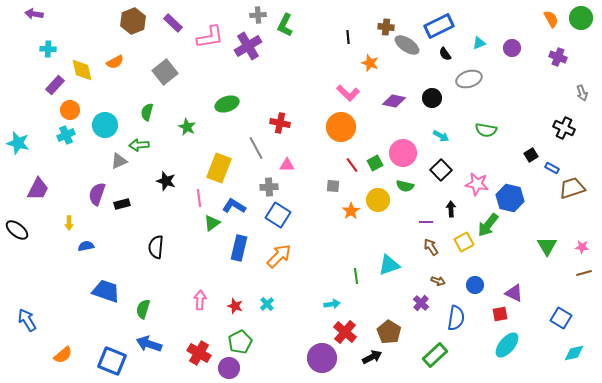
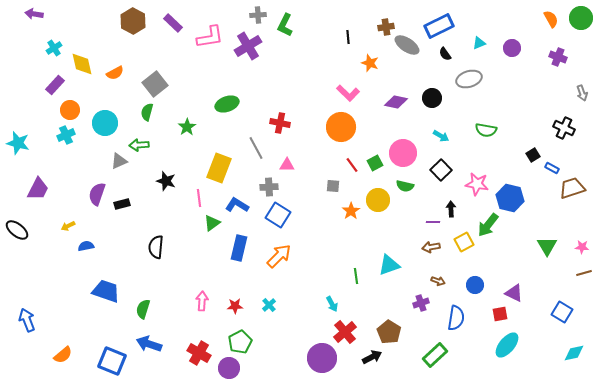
brown hexagon at (133, 21): rotated 10 degrees counterclockwise
brown cross at (386, 27): rotated 14 degrees counterclockwise
cyan cross at (48, 49): moved 6 px right, 1 px up; rotated 35 degrees counterclockwise
orange semicircle at (115, 62): moved 11 px down
yellow diamond at (82, 70): moved 6 px up
gray square at (165, 72): moved 10 px left, 12 px down
purple diamond at (394, 101): moved 2 px right, 1 px down
cyan circle at (105, 125): moved 2 px up
green star at (187, 127): rotated 12 degrees clockwise
black square at (531, 155): moved 2 px right
blue L-shape at (234, 206): moved 3 px right, 1 px up
purple line at (426, 222): moved 7 px right
yellow arrow at (69, 223): moved 1 px left, 3 px down; rotated 64 degrees clockwise
brown arrow at (431, 247): rotated 66 degrees counterclockwise
pink arrow at (200, 300): moved 2 px right, 1 px down
purple cross at (421, 303): rotated 28 degrees clockwise
cyan cross at (267, 304): moved 2 px right, 1 px down
cyan arrow at (332, 304): rotated 70 degrees clockwise
red star at (235, 306): rotated 21 degrees counterclockwise
blue square at (561, 318): moved 1 px right, 6 px up
blue arrow at (27, 320): rotated 10 degrees clockwise
red cross at (345, 332): rotated 10 degrees clockwise
